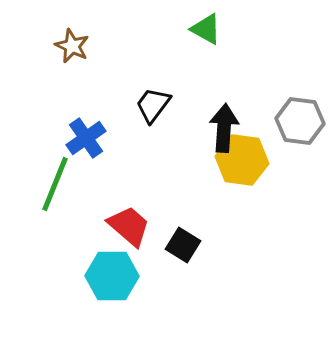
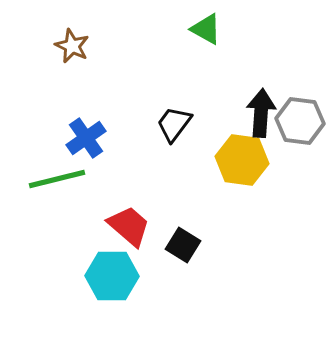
black trapezoid: moved 21 px right, 19 px down
black arrow: moved 37 px right, 15 px up
green line: moved 2 px right, 5 px up; rotated 54 degrees clockwise
